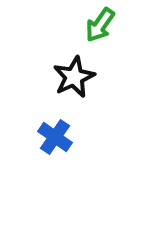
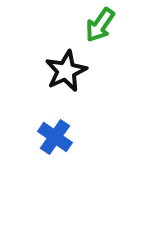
black star: moved 8 px left, 6 px up
